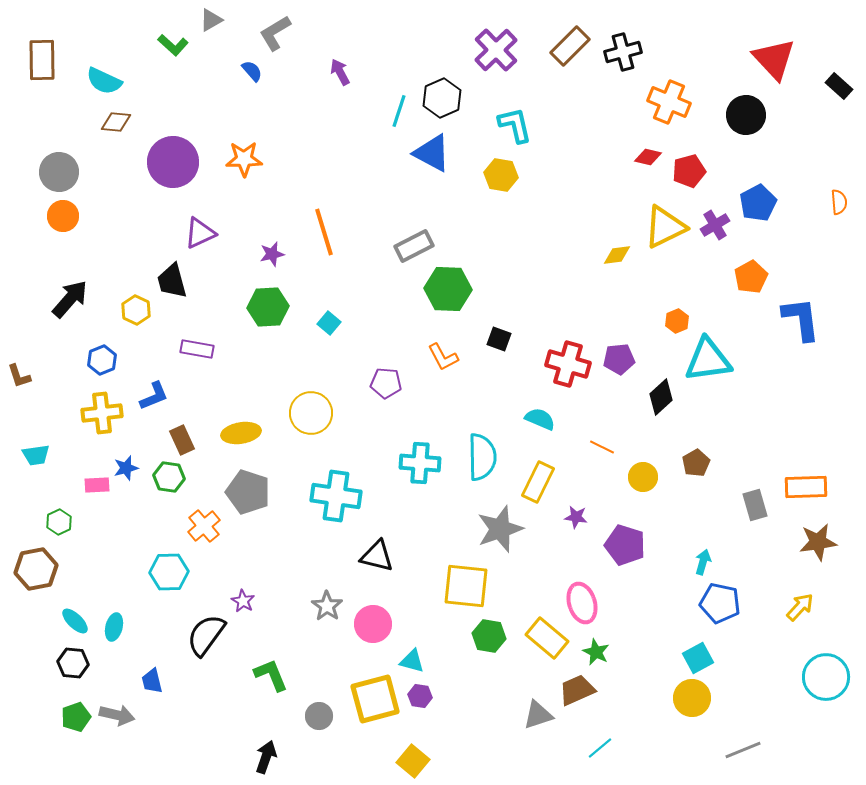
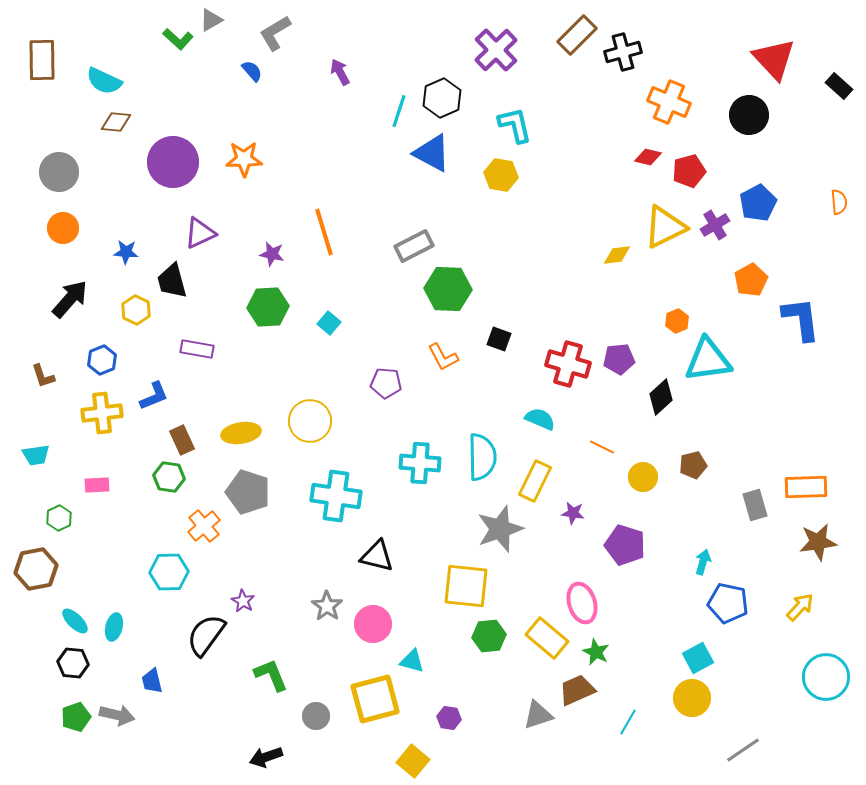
green L-shape at (173, 45): moved 5 px right, 6 px up
brown rectangle at (570, 46): moved 7 px right, 11 px up
black circle at (746, 115): moved 3 px right
orange circle at (63, 216): moved 12 px down
purple star at (272, 254): rotated 25 degrees clockwise
orange pentagon at (751, 277): moved 3 px down
brown L-shape at (19, 376): moved 24 px right
yellow circle at (311, 413): moved 1 px left, 8 px down
brown pentagon at (696, 463): moved 3 px left, 2 px down; rotated 16 degrees clockwise
blue star at (126, 468): moved 216 px up; rotated 20 degrees clockwise
yellow rectangle at (538, 482): moved 3 px left, 1 px up
purple star at (576, 517): moved 3 px left, 4 px up
green hexagon at (59, 522): moved 4 px up
blue pentagon at (720, 603): moved 8 px right
green hexagon at (489, 636): rotated 16 degrees counterclockwise
purple hexagon at (420, 696): moved 29 px right, 22 px down
gray circle at (319, 716): moved 3 px left
cyan line at (600, 748): moved 28 px right, 26 px up; rotated 20 degrees counterclockwise
gray line at (743, 750): rotated 12 degrees counterclockwise
black arrow at (266, 757): rotated 128 degrees counterclockwise
